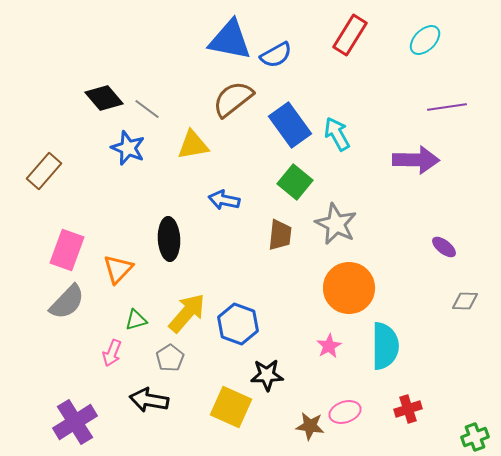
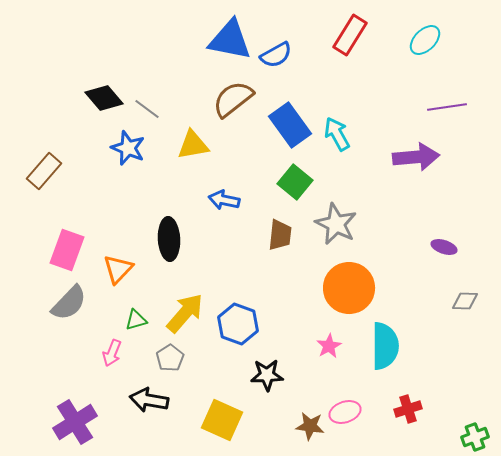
purple arrow: moved 3 px up; rotated 6 degrees counterclockwise
purple ellipse: rotated 20 degrees counterclockwise
gray semicircle: moved 2 px right, 1 px down
yellow arrow: moved 2 px left
yellow square: moved 9 px left, 13 px down
